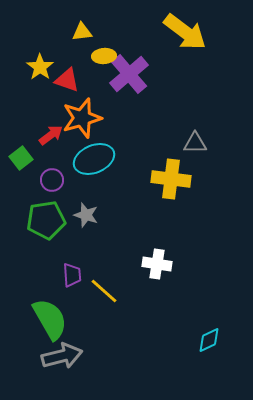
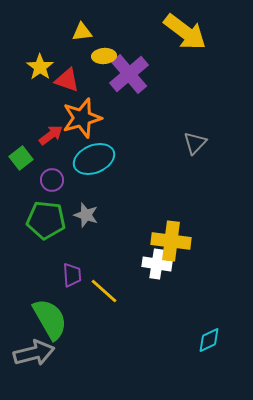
gray triangle: rotated 45 degrees counterclockwise
yellow cross: moved 62 px down
green pentagon: rotated 15 degrees clockwise
gray arrow: moved 28 px left, 3 px up
